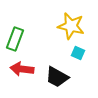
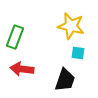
green rectangle: moved 2 px up
cyan square: rotated 16 degrees counterclockwise
black trapezoid: moved 8 px right, 3 px down; rotated 100 degrees counterclockwise
